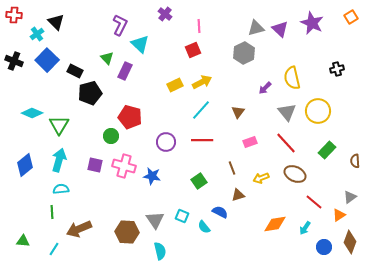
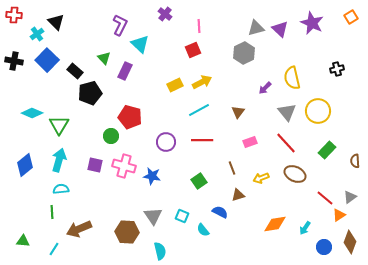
green triangle at (107, 58): moved 3 px left
black cross at (14, 61): rotated 12 degrees counterclockwise
black rectangle at (75, 71): rotated 14 degrees clockwise
cyan line at (201, 110): moved 2 px left; rotated 20 degrees clockwise
red line at (314, 202): moved 11 px right, 4 px up
gray triangle at (155, 220): moved 2 px left, 4 px up
cyan semicircle at (204, 227): moved 1 px left, 3 px down
